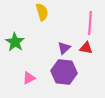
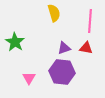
yellow semicircle: moved 12 px right, 1 px down
pink line: moved 2 px up
purple triangle: rotated 24 degrees clockwise
purple hexagon: moved 2 px left
pink triangle: rotated 32 degrees counterclockwise
